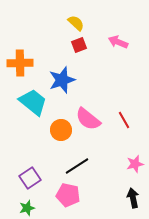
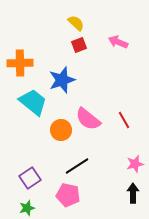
black arrow: moved 5 px up; rotated 12 degrees clockwise
